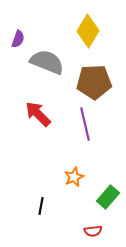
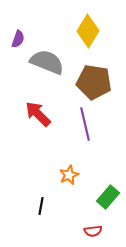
brown pentagon: rotated 12 degrees clockwise
orange star: moved 5 px left, 2 px up
